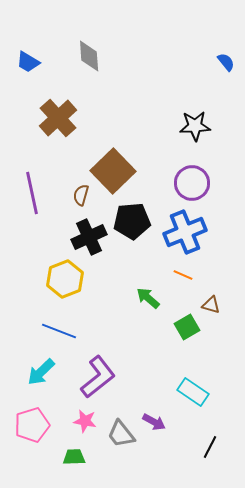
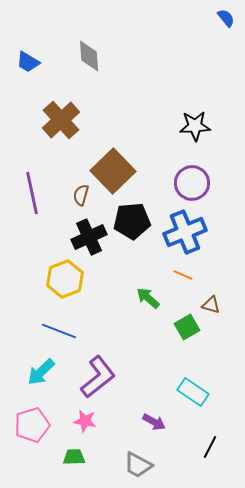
blue semicircle: moved 44 px up
brown cross: moved 3 px right, 2 px down
gray trapezoid: moved 17 px right, 31 px down; rotated 24 degrees counterclockwise
